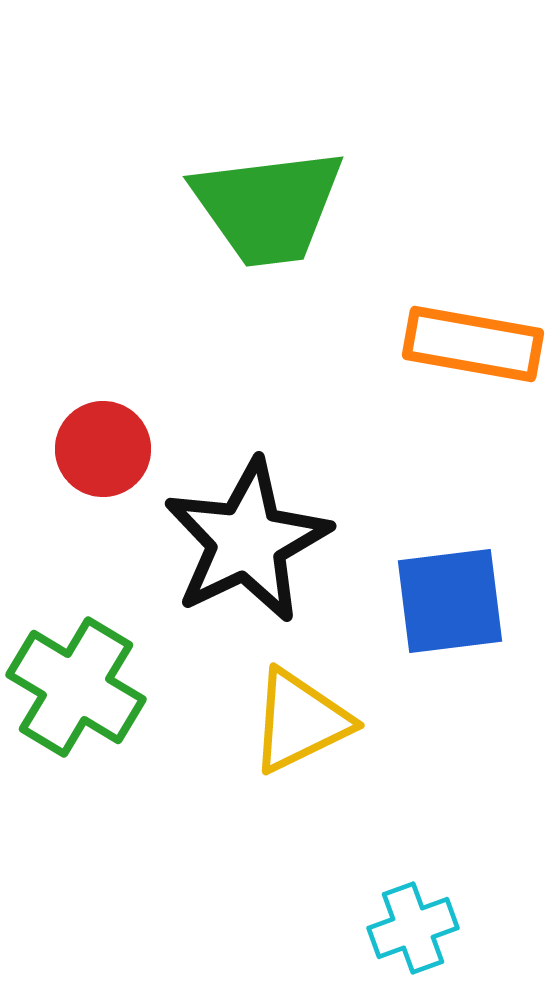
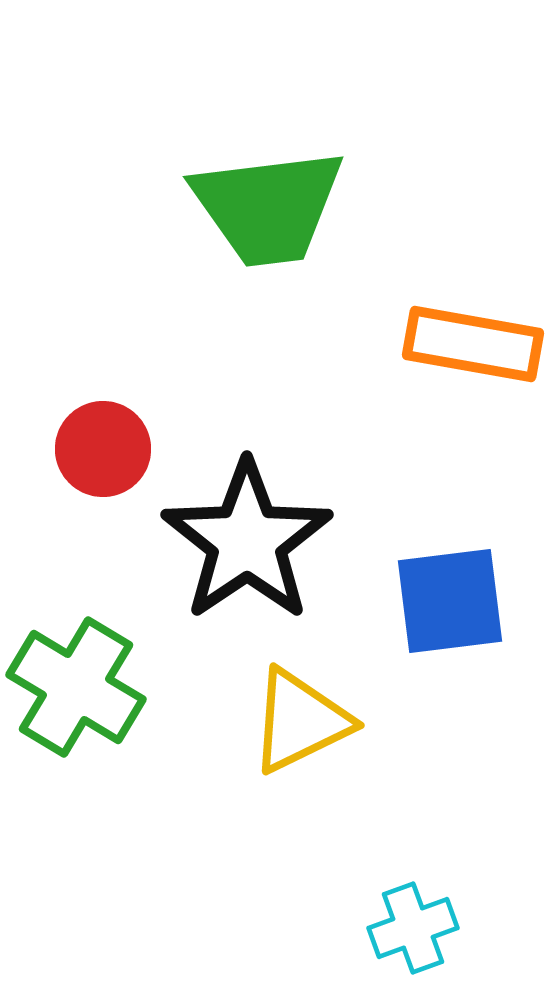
black star: rotated 8 degrees counterclockwise
